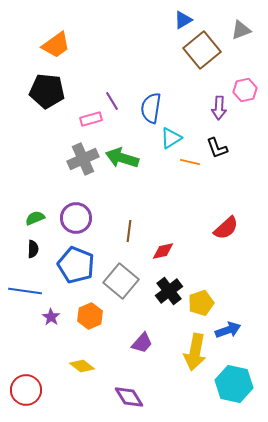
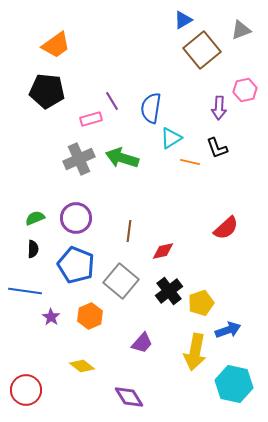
gray cross: moved 4 px left
